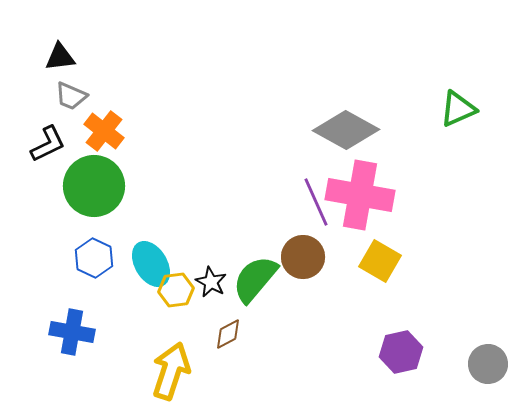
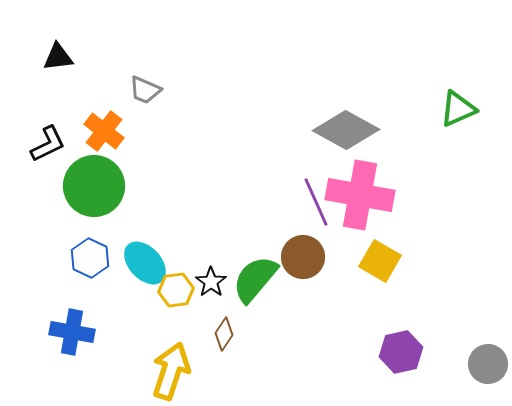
black triangle: moved 2 px left
gray trapezoid: moved 74 px right, 6 px up
blue hexagon: moved 4 px left
cyan ellipse: moved 6 px left, 1 px up; rotated 12 degrees counterclockwise
black star: rotated 8 degrees clockwise
brown diamond: moved 4 px left; rotated 28 degrees counterclockwise
